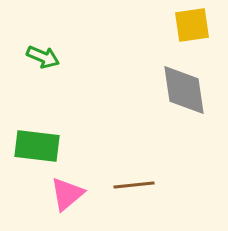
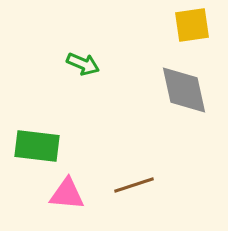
green arrow: moved 40 px right, 7 px down
gray diamond: rotated 4 degrees counterclockwise
brown line: rotated 12 degrees counterclockwise
pink triangle: rotated 45 degrees clockwise
